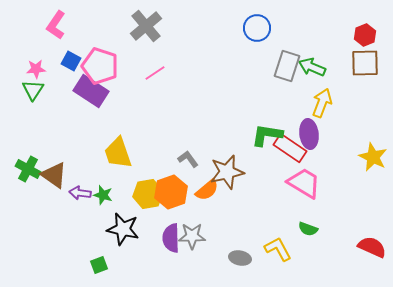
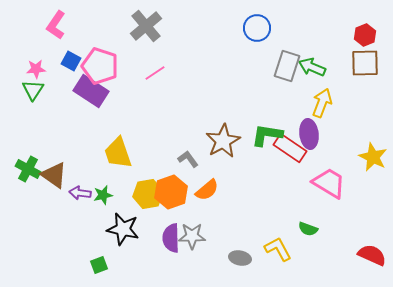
brown star: moved 4 px left, 31 px up; rotated 16 degrees counterclockwise
pink trapezoid: moved 25 px right
green star: rotated 30 degrees counterclockwise
red semicircle: moved 8 px down
